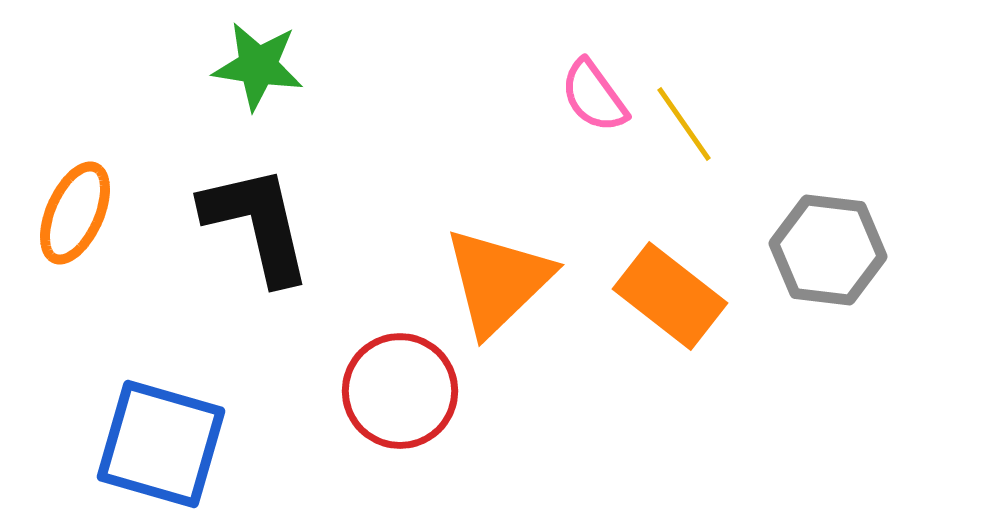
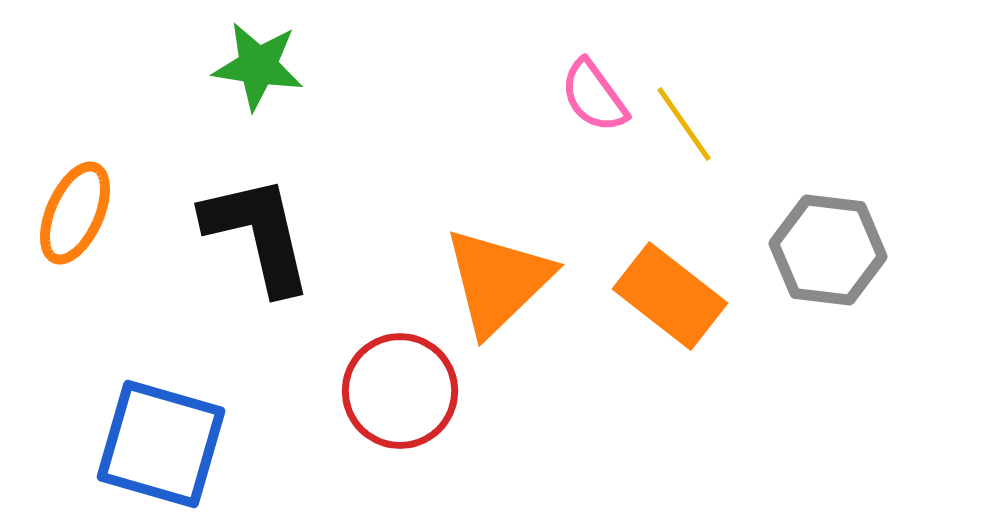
black L-shape: moved 1 px right, 10 px down
